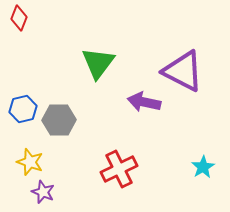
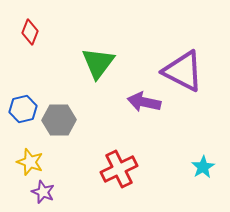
red diamond: moved 11 px right, 14 px down
